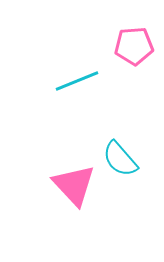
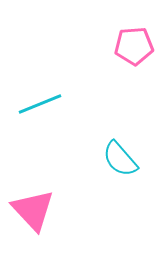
cyan line: moved 37 px left, 23 px down
pink triangle: moved 41 px left, 25 px down
